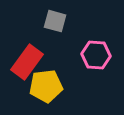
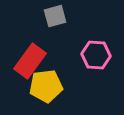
gray square: moved 5 px up; rotated 30 degrees counterclockwise
red rectangle: moved 3 px right, 1 px up
